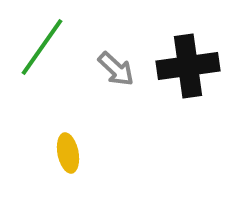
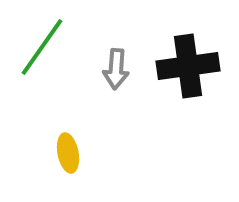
gray arrow: rotated 51 degrees clockwise
